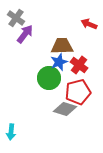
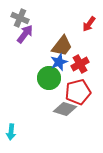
gray cross: moved 4 px right; rotated 12 degrees counterclockwise
red arrow: rotated 77 degrees counterclockwise
brown trapezoid: rotated 130 degrees clockwise
red cross: moved 1 px right, 1 px up; rotated 24 degrees clockwise
